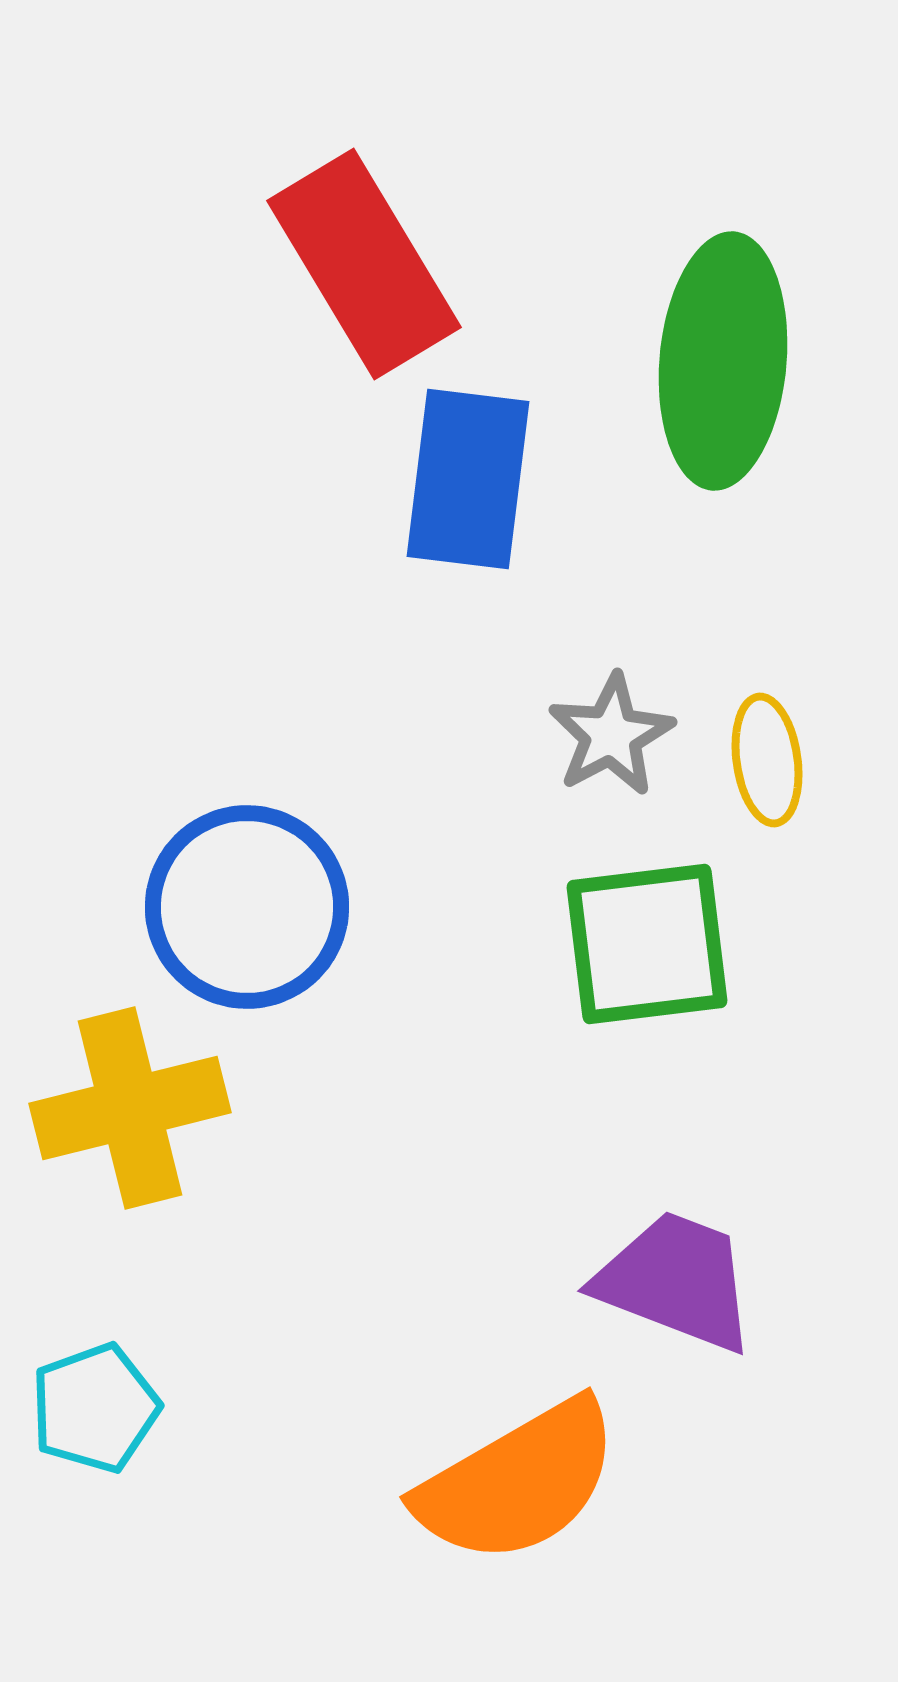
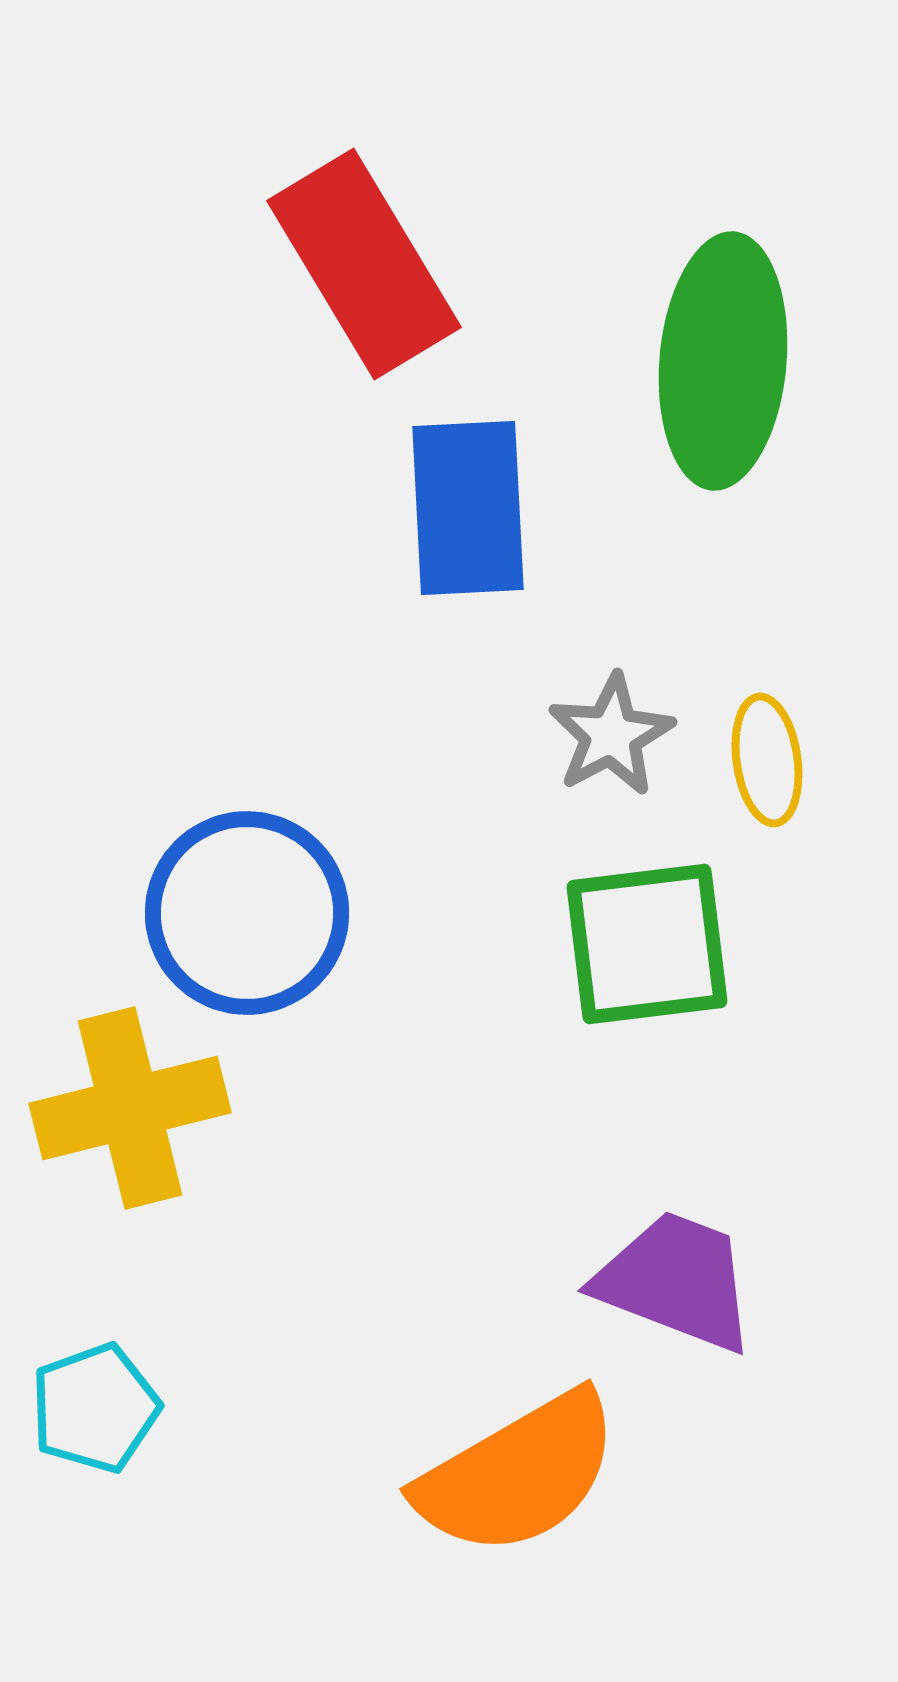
blue rectangle: moved 29 px down; rotated 10 degrees counterclockwise
blue circle: moved 6 px down
orange semicircle: moved 8 px up
